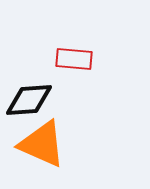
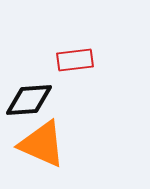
red rectangle: moved 1 px right, 1 px down; rotated 12 degrees counterclockwise
